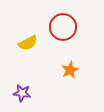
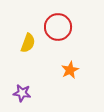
red circle: moved 5 px left
yellow semicircle: rotated 42 degrees counterclockwise
